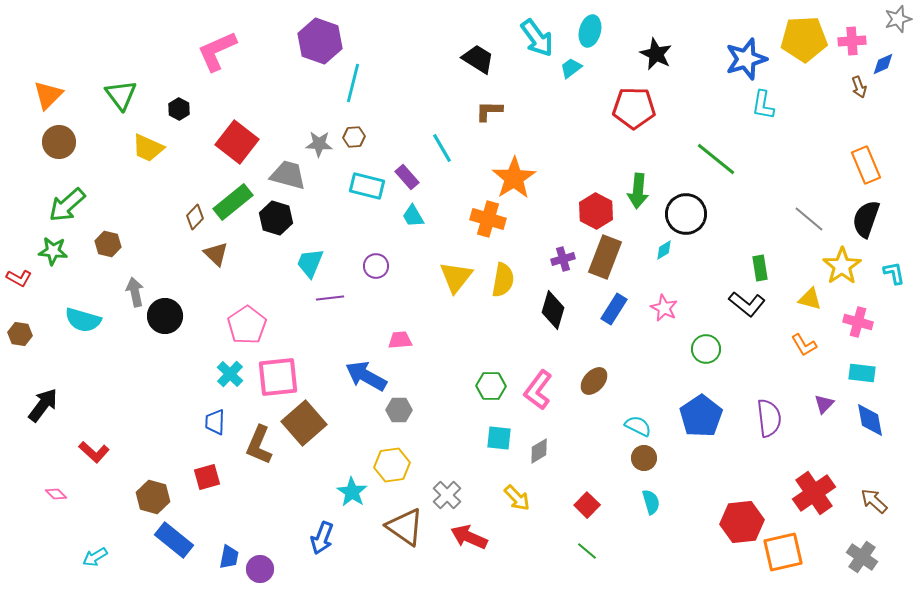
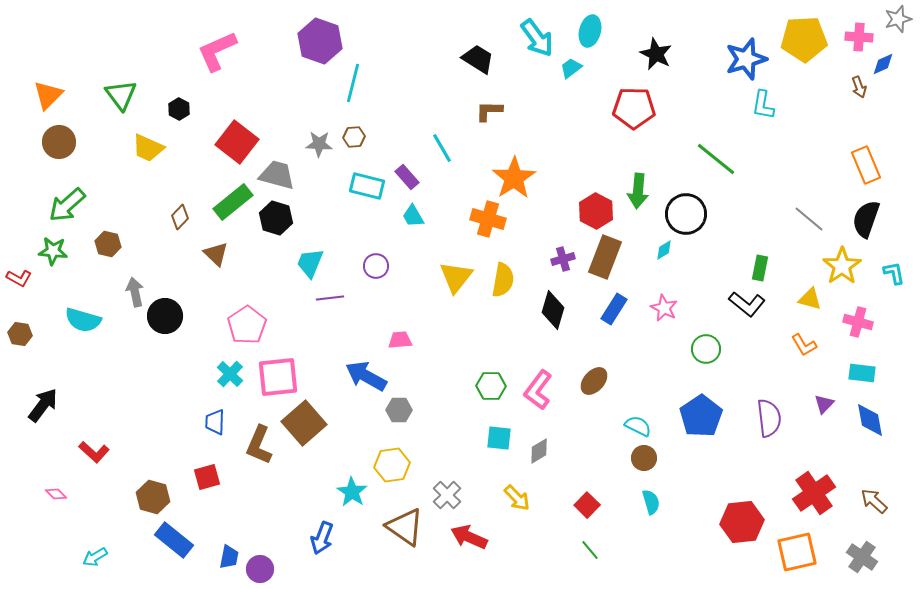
pink cross at (852, 41): moved 7 px right, 4 px up; rotated 8 degrees clockwise
gray trapezoid at (288, 175): moved 11 px left
brown diamond at (195, 217): moved 15 px left
green rectangle at (760, 268): rotated 20 degrees clockwise
green line at (587, 551): moved 3 px right, 1 px up; rotated 10 degrees clockwise
orange square at (783, 552): moved 14 px right
